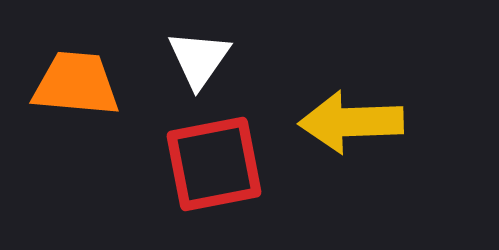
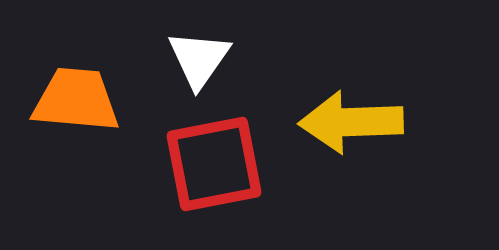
orange trapezoid: moved 16 px down
